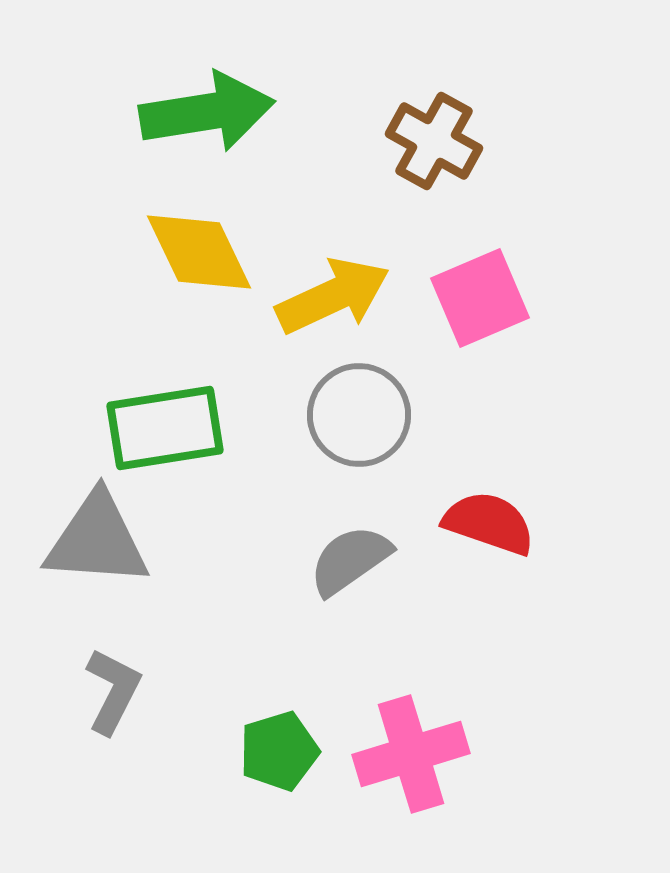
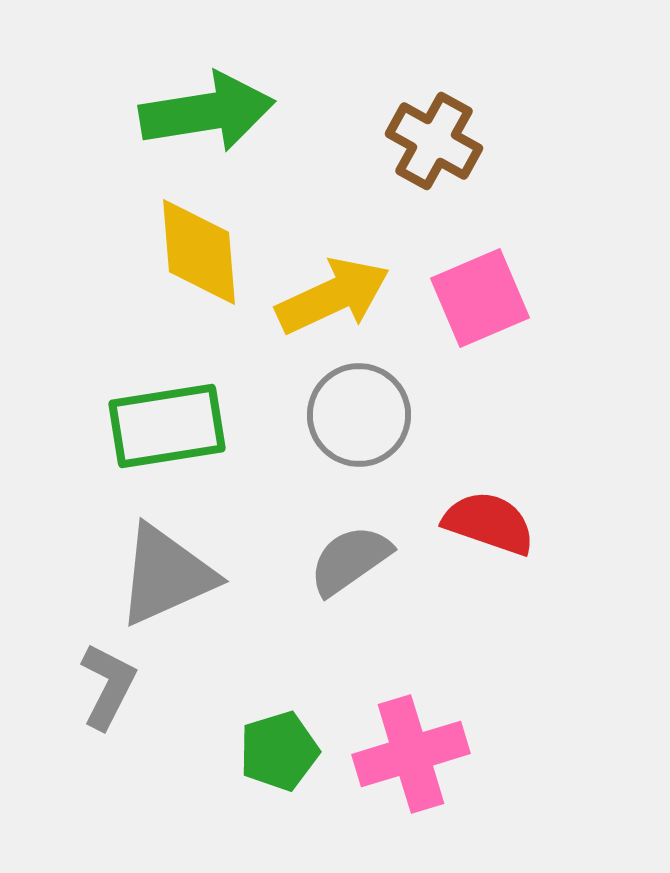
yellow diamond: rotated 21 degrees clockwise
green rectangle: moved 2 px right, 2 px up
gray triangle: moved 69 px right, 35 px down; rotated 28 degrees counterclockwise
gray L-shape: moved 5 px left, 5 px up
